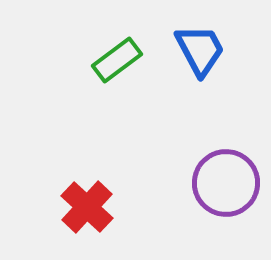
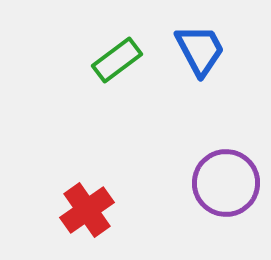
red cross: moved 3 px down; rotated 12 degrees clockwise
